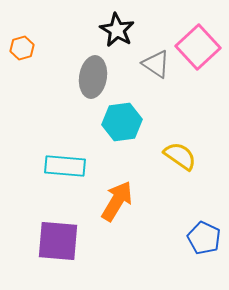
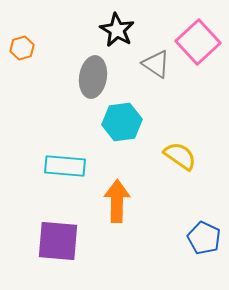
pink square: moved 5 px up
orange arrow: rotated 30 degrees counterclockwise
